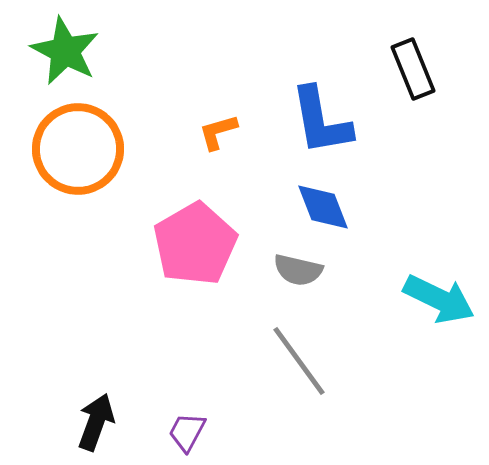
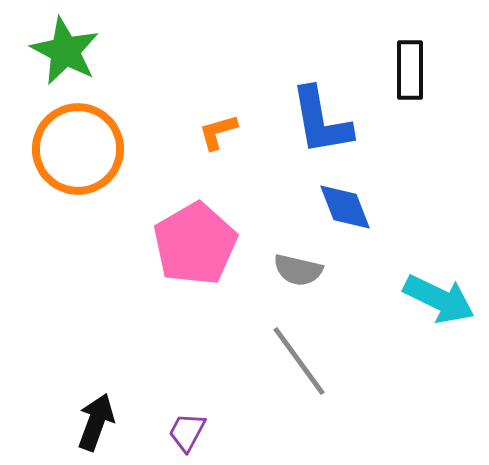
black rectangle: moved 3 px left, 1 px down; rotated 22 degrees clockwise
blue diamond: moved 22 px right
